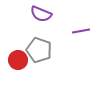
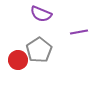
purple line: moved 2 px left, 1 px down
gray pentagon: rotated 20 degrees clockwise
